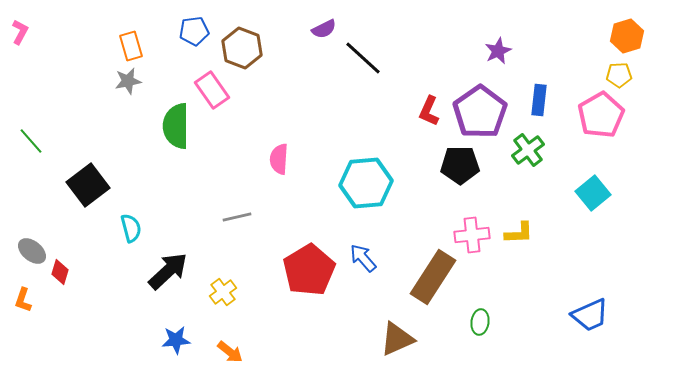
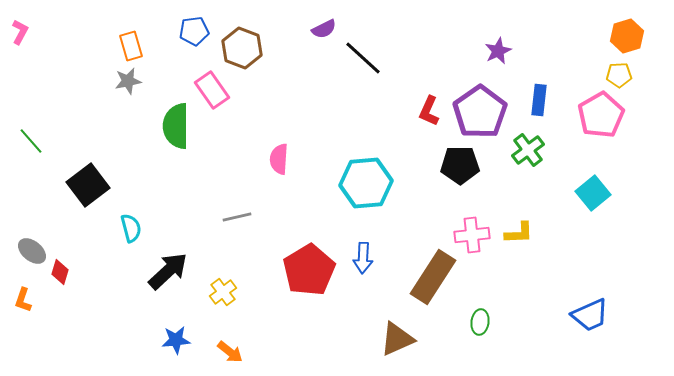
blue arrow: rotated 136 degrees counterclockwise
